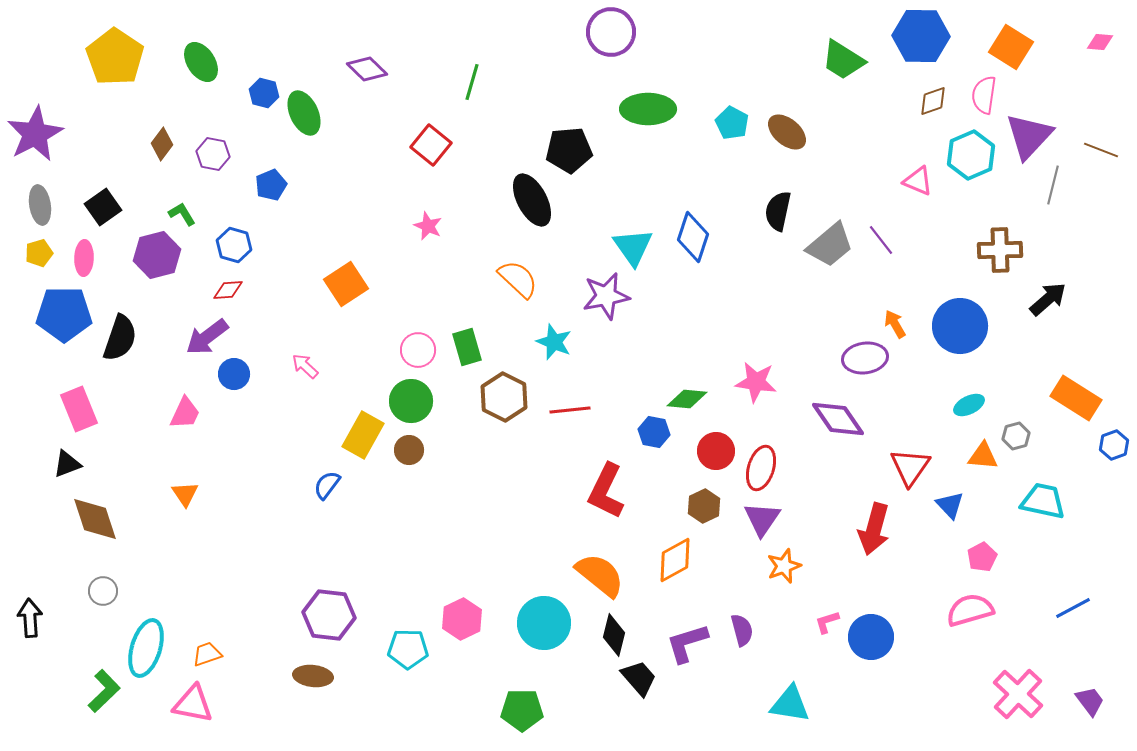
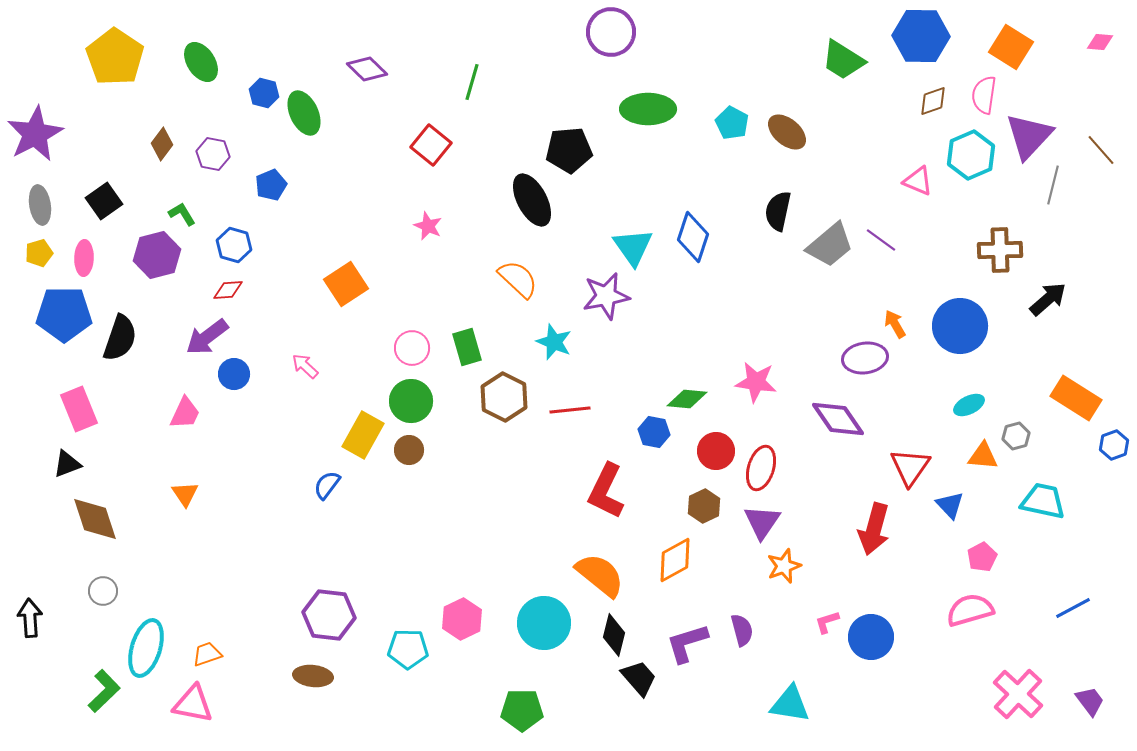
brown line at (1101, 150): rotated 28 degrees clockwise
black square at (103, 207): moved 1 px right, 6 px up
purple line at (881, 240): rotated 16 degrees counterclockwise
pink circle at (418, 350): moved 6 px left, 2 px up
purple triangle at (762, 519): moved 3 px down
